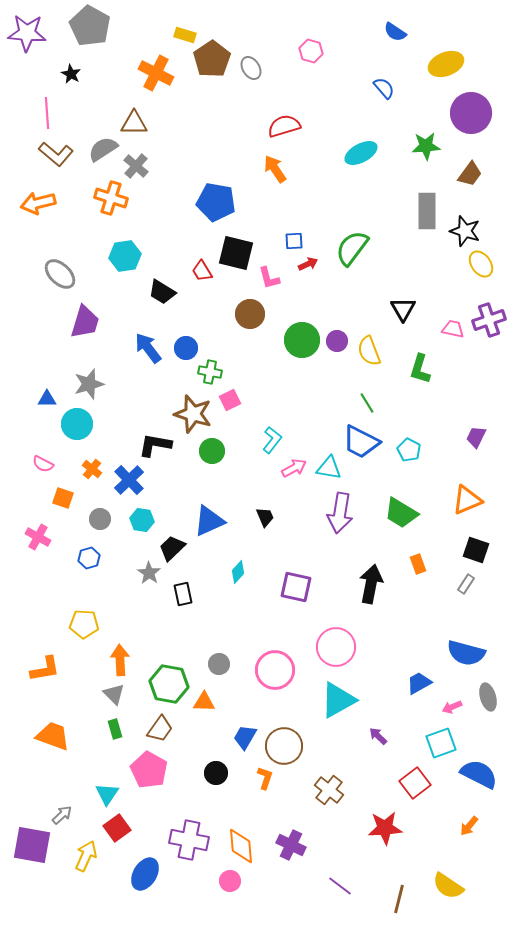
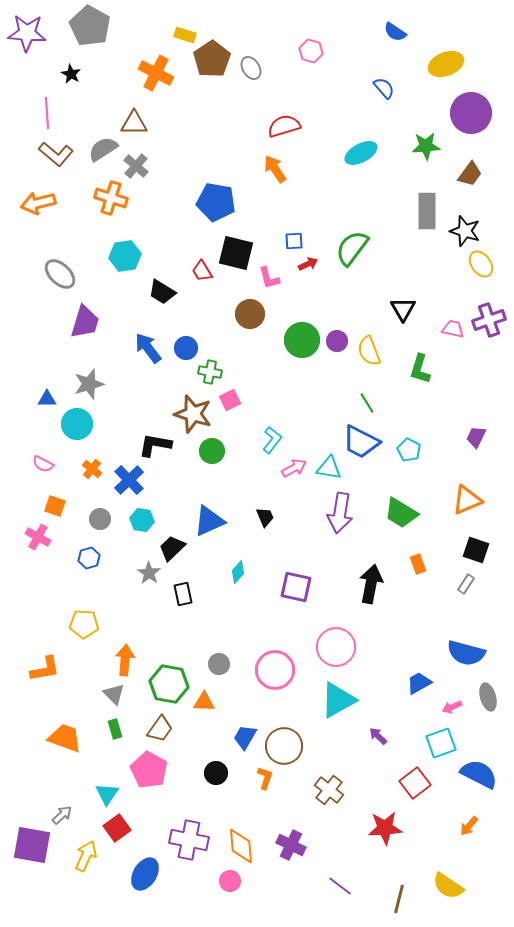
orange square at (63, 498): moved 8 px left, 8 px down
orange arrow at (120, 660): moved 5 px right; rotated 8 degrees clockwise
orange trapezoid at (53, 736): moved 12 px right, 2 px down
